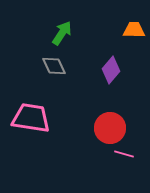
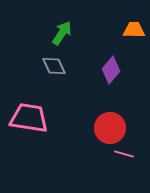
pink trapezoid: moved 2 px left
